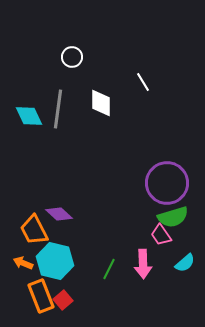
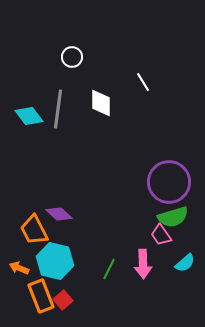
cyan diamond: rotated 12 degrees counterclockwise
purple circle: moved 2 px right, 1 px up
orange arrow: moved 4 px left, 5 px down
